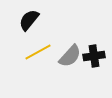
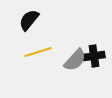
yellow line: rotated 12 degrees clockwise
gray semicircle: moved 5 px right, 4 px down
